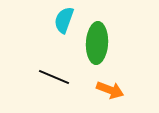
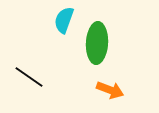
black line: moved 25 px left; rotated 12 degrees clockwise
